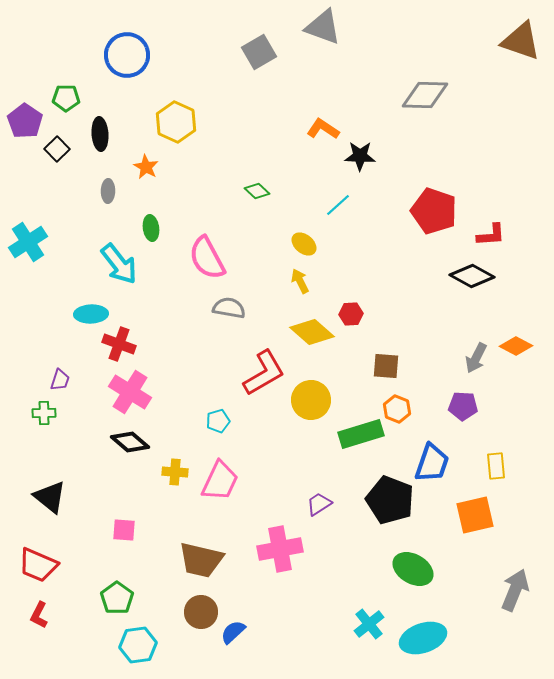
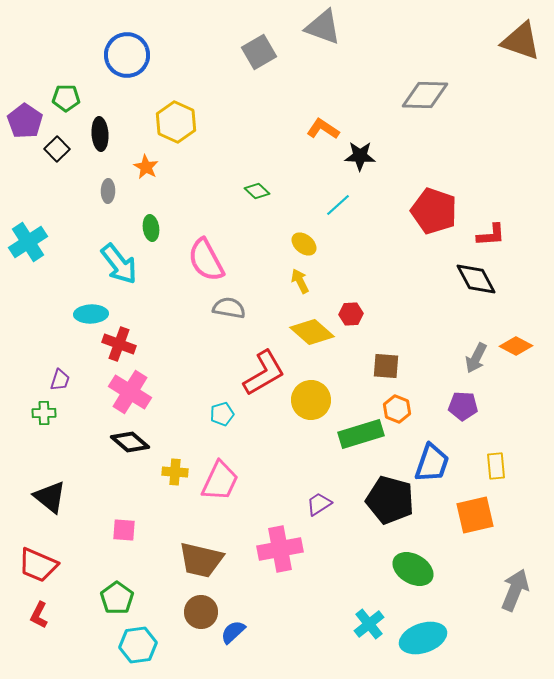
pink semicircle at (207, 258): moved 1 px left, 2 px down
black diamond at (472, 276): moved 4 px right, 3 px down; rotated 33 degrees clockwise
cyan pentagon at (218, 421): moved 4 px right, 7 px up
black pentagon at (390, 500): rotated 6 degrees counterclockwise
